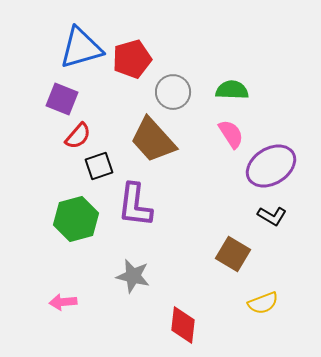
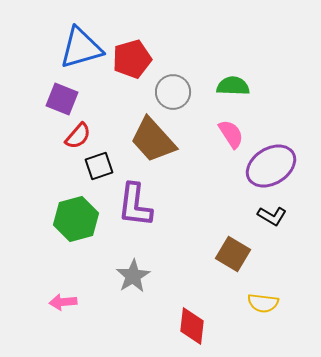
green semicircle: moved 1 px right, 4 px up
gray star: rotated 28 degrees clockwise
yellow semicircle: rotated 28 degrees clockwise
red diamond: moved 9 px right, 1 px down
